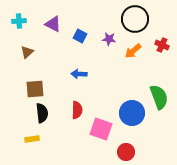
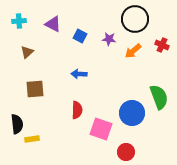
black semicircle: moved 25 px left, 11 px down
